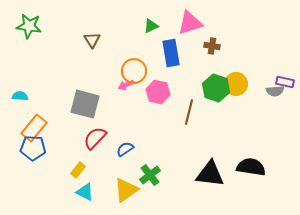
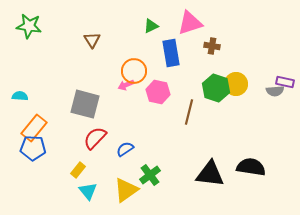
cyan triangle: moved 3 px right, 1 px up; rotated 24 degrees clockwise
